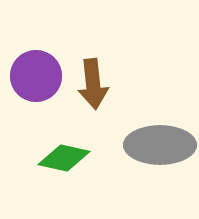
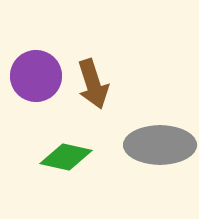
brown arrow: rotated 12 degrees counterclockwise
green diamond: moved 2 px right, 1 px up
